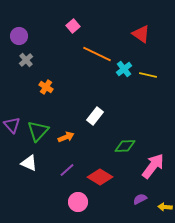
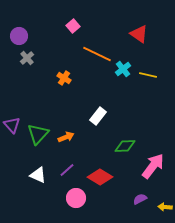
red triangle: moved 2 px left
gray cross: moved 1 px right, 2 px up
cyan cross: moved 1 px left
orange cross: moved 18 px right, 9 px up
white rectangle: moved 3 px right
green triangle: moved 3 px down
white triangle: moved 9 px right, 12 px down
pink circle: moved 2 px left, 4 px up
